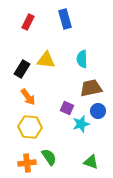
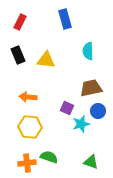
red rectangle: moved 8 px left
cyan semicircle: moved 6 px right, 8 px up
black rectangle: moved 4 px left, 14 px up; rotated 54 degrees counterclockwise
orange arrow: rotated 132 degrees clockwise
green semicircle: rotated 36 degrees counterclockwise
